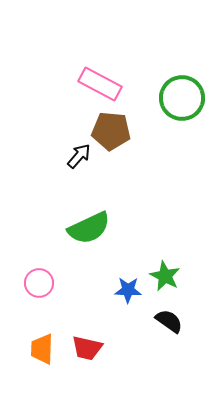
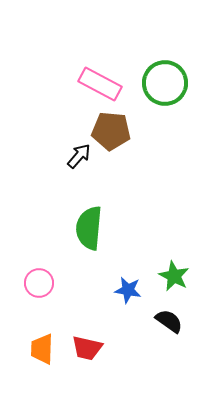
green circle: moved 17 px left, 15 px up
green semicircle: rotated 120 degrees clockwise
green star: moved 9 px right
blue star: rotated 8 degrees clockwise
